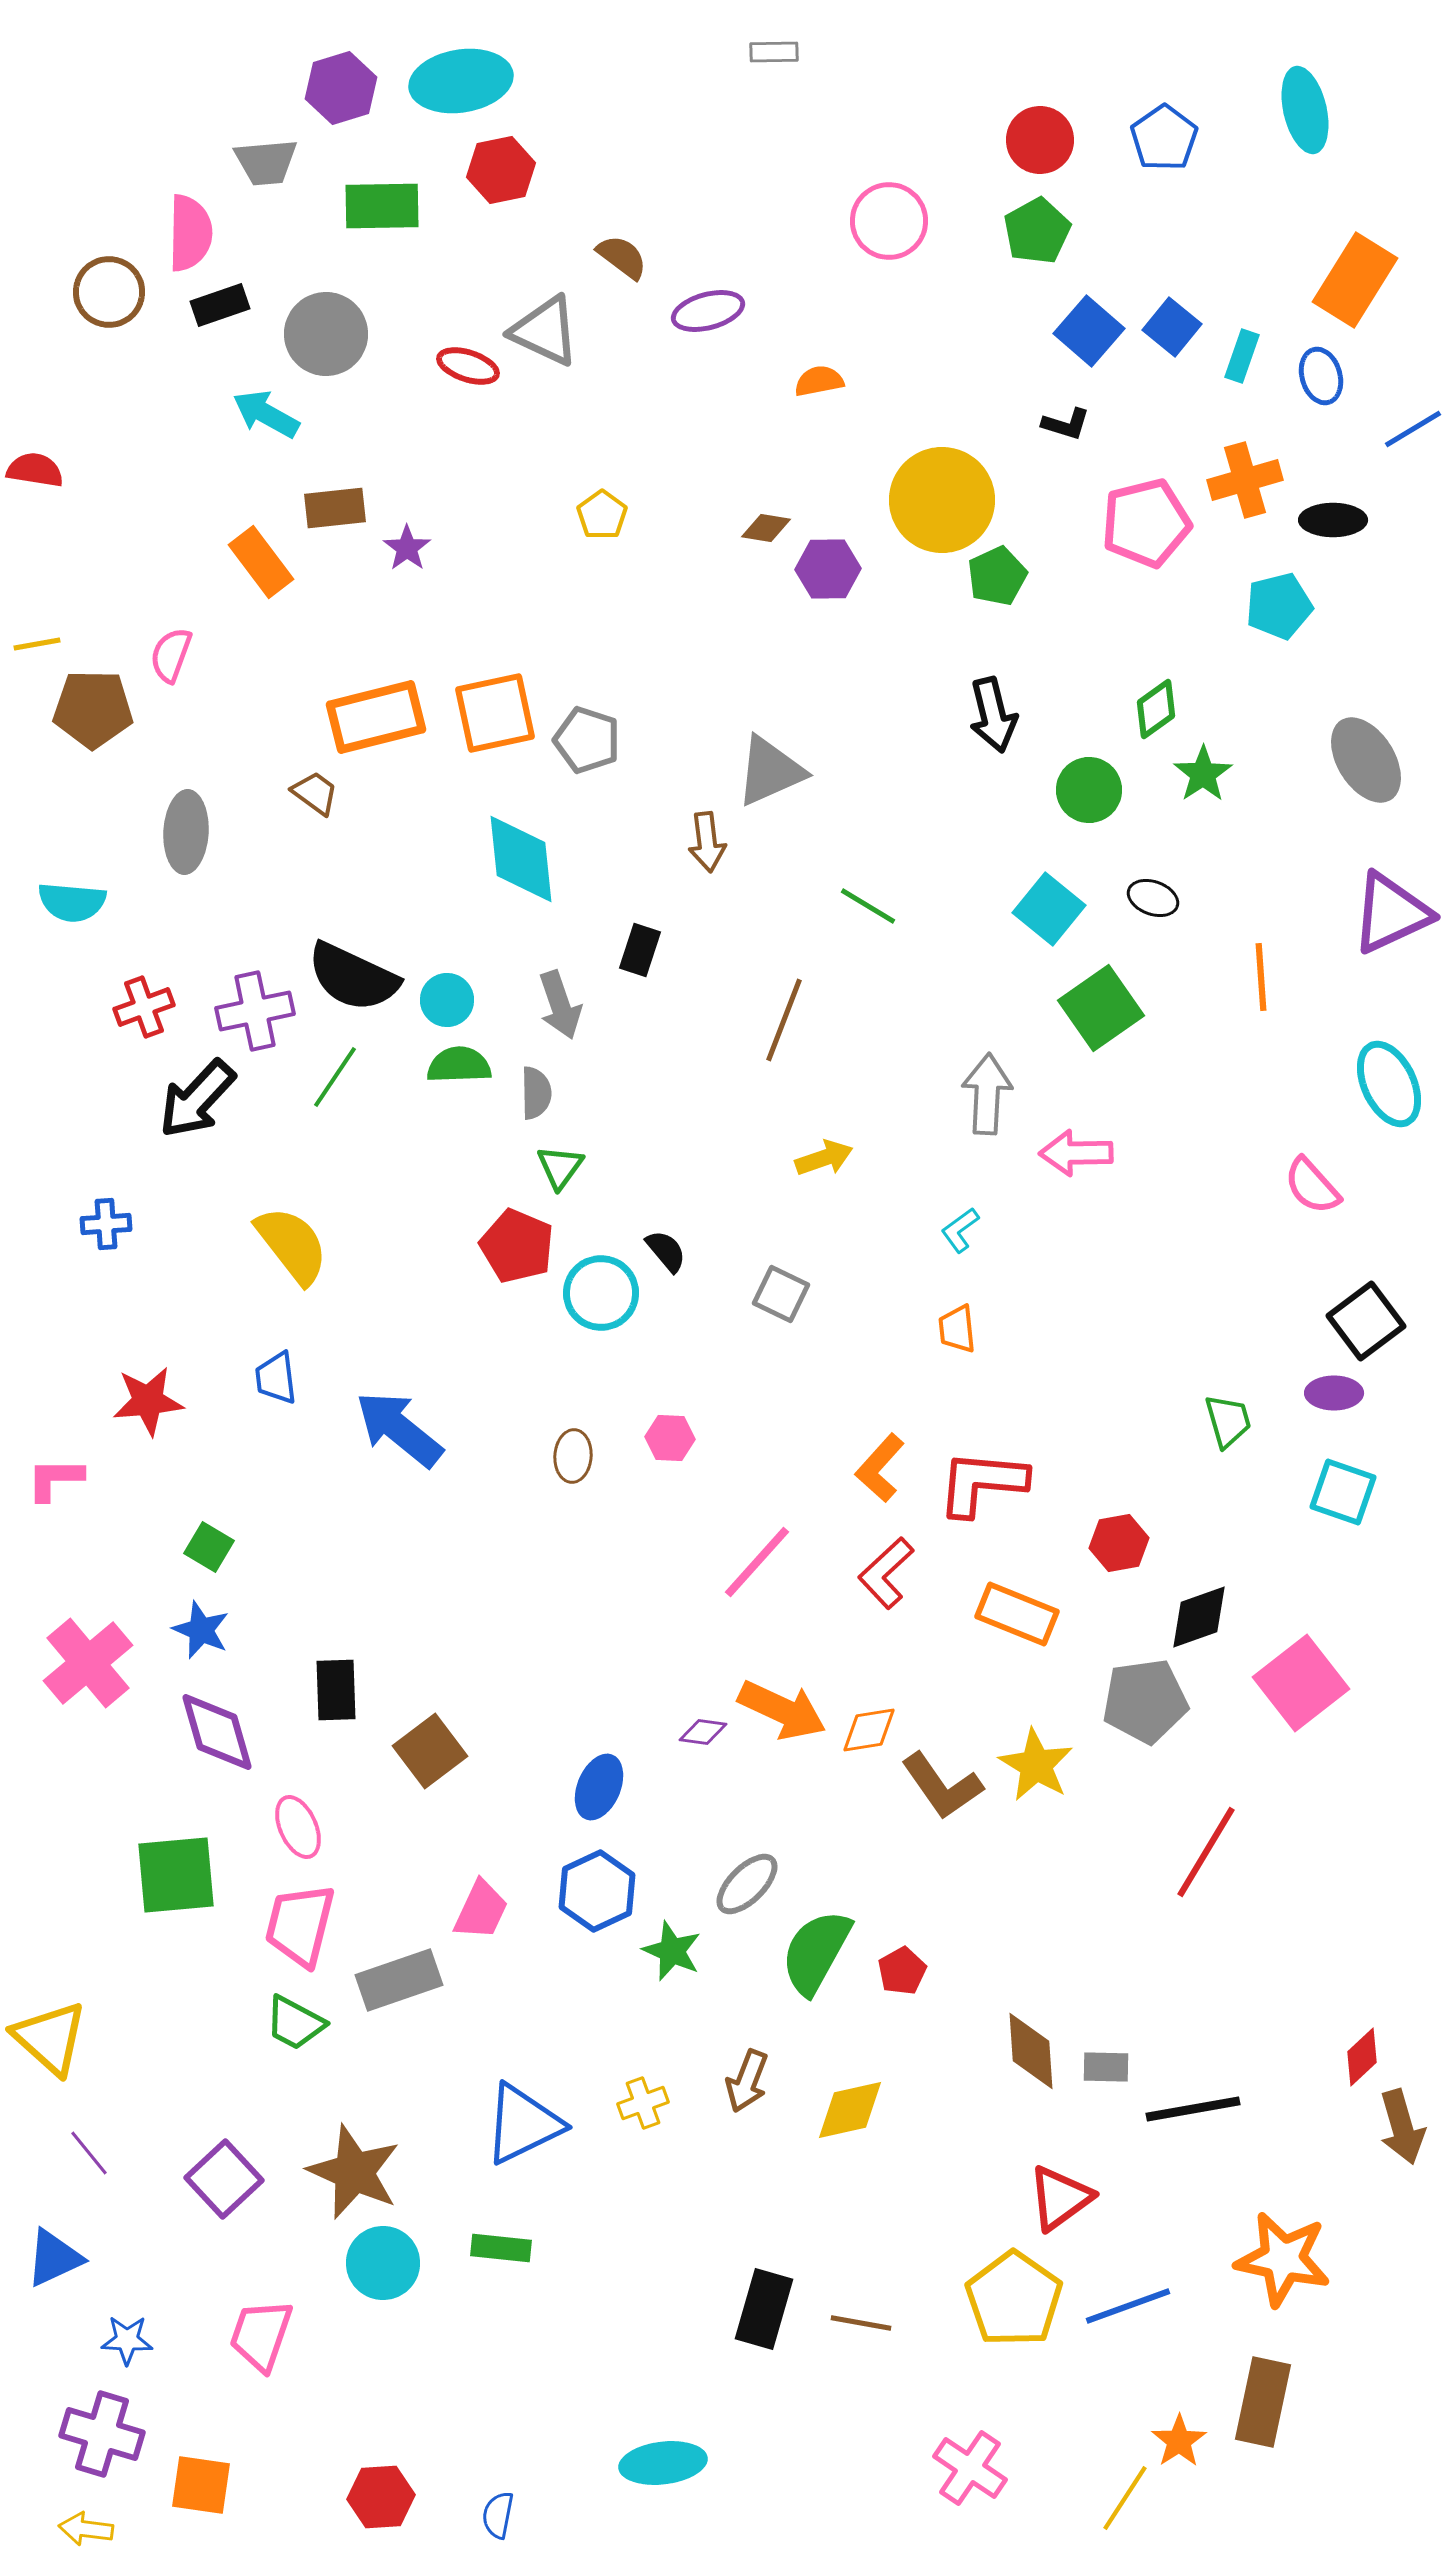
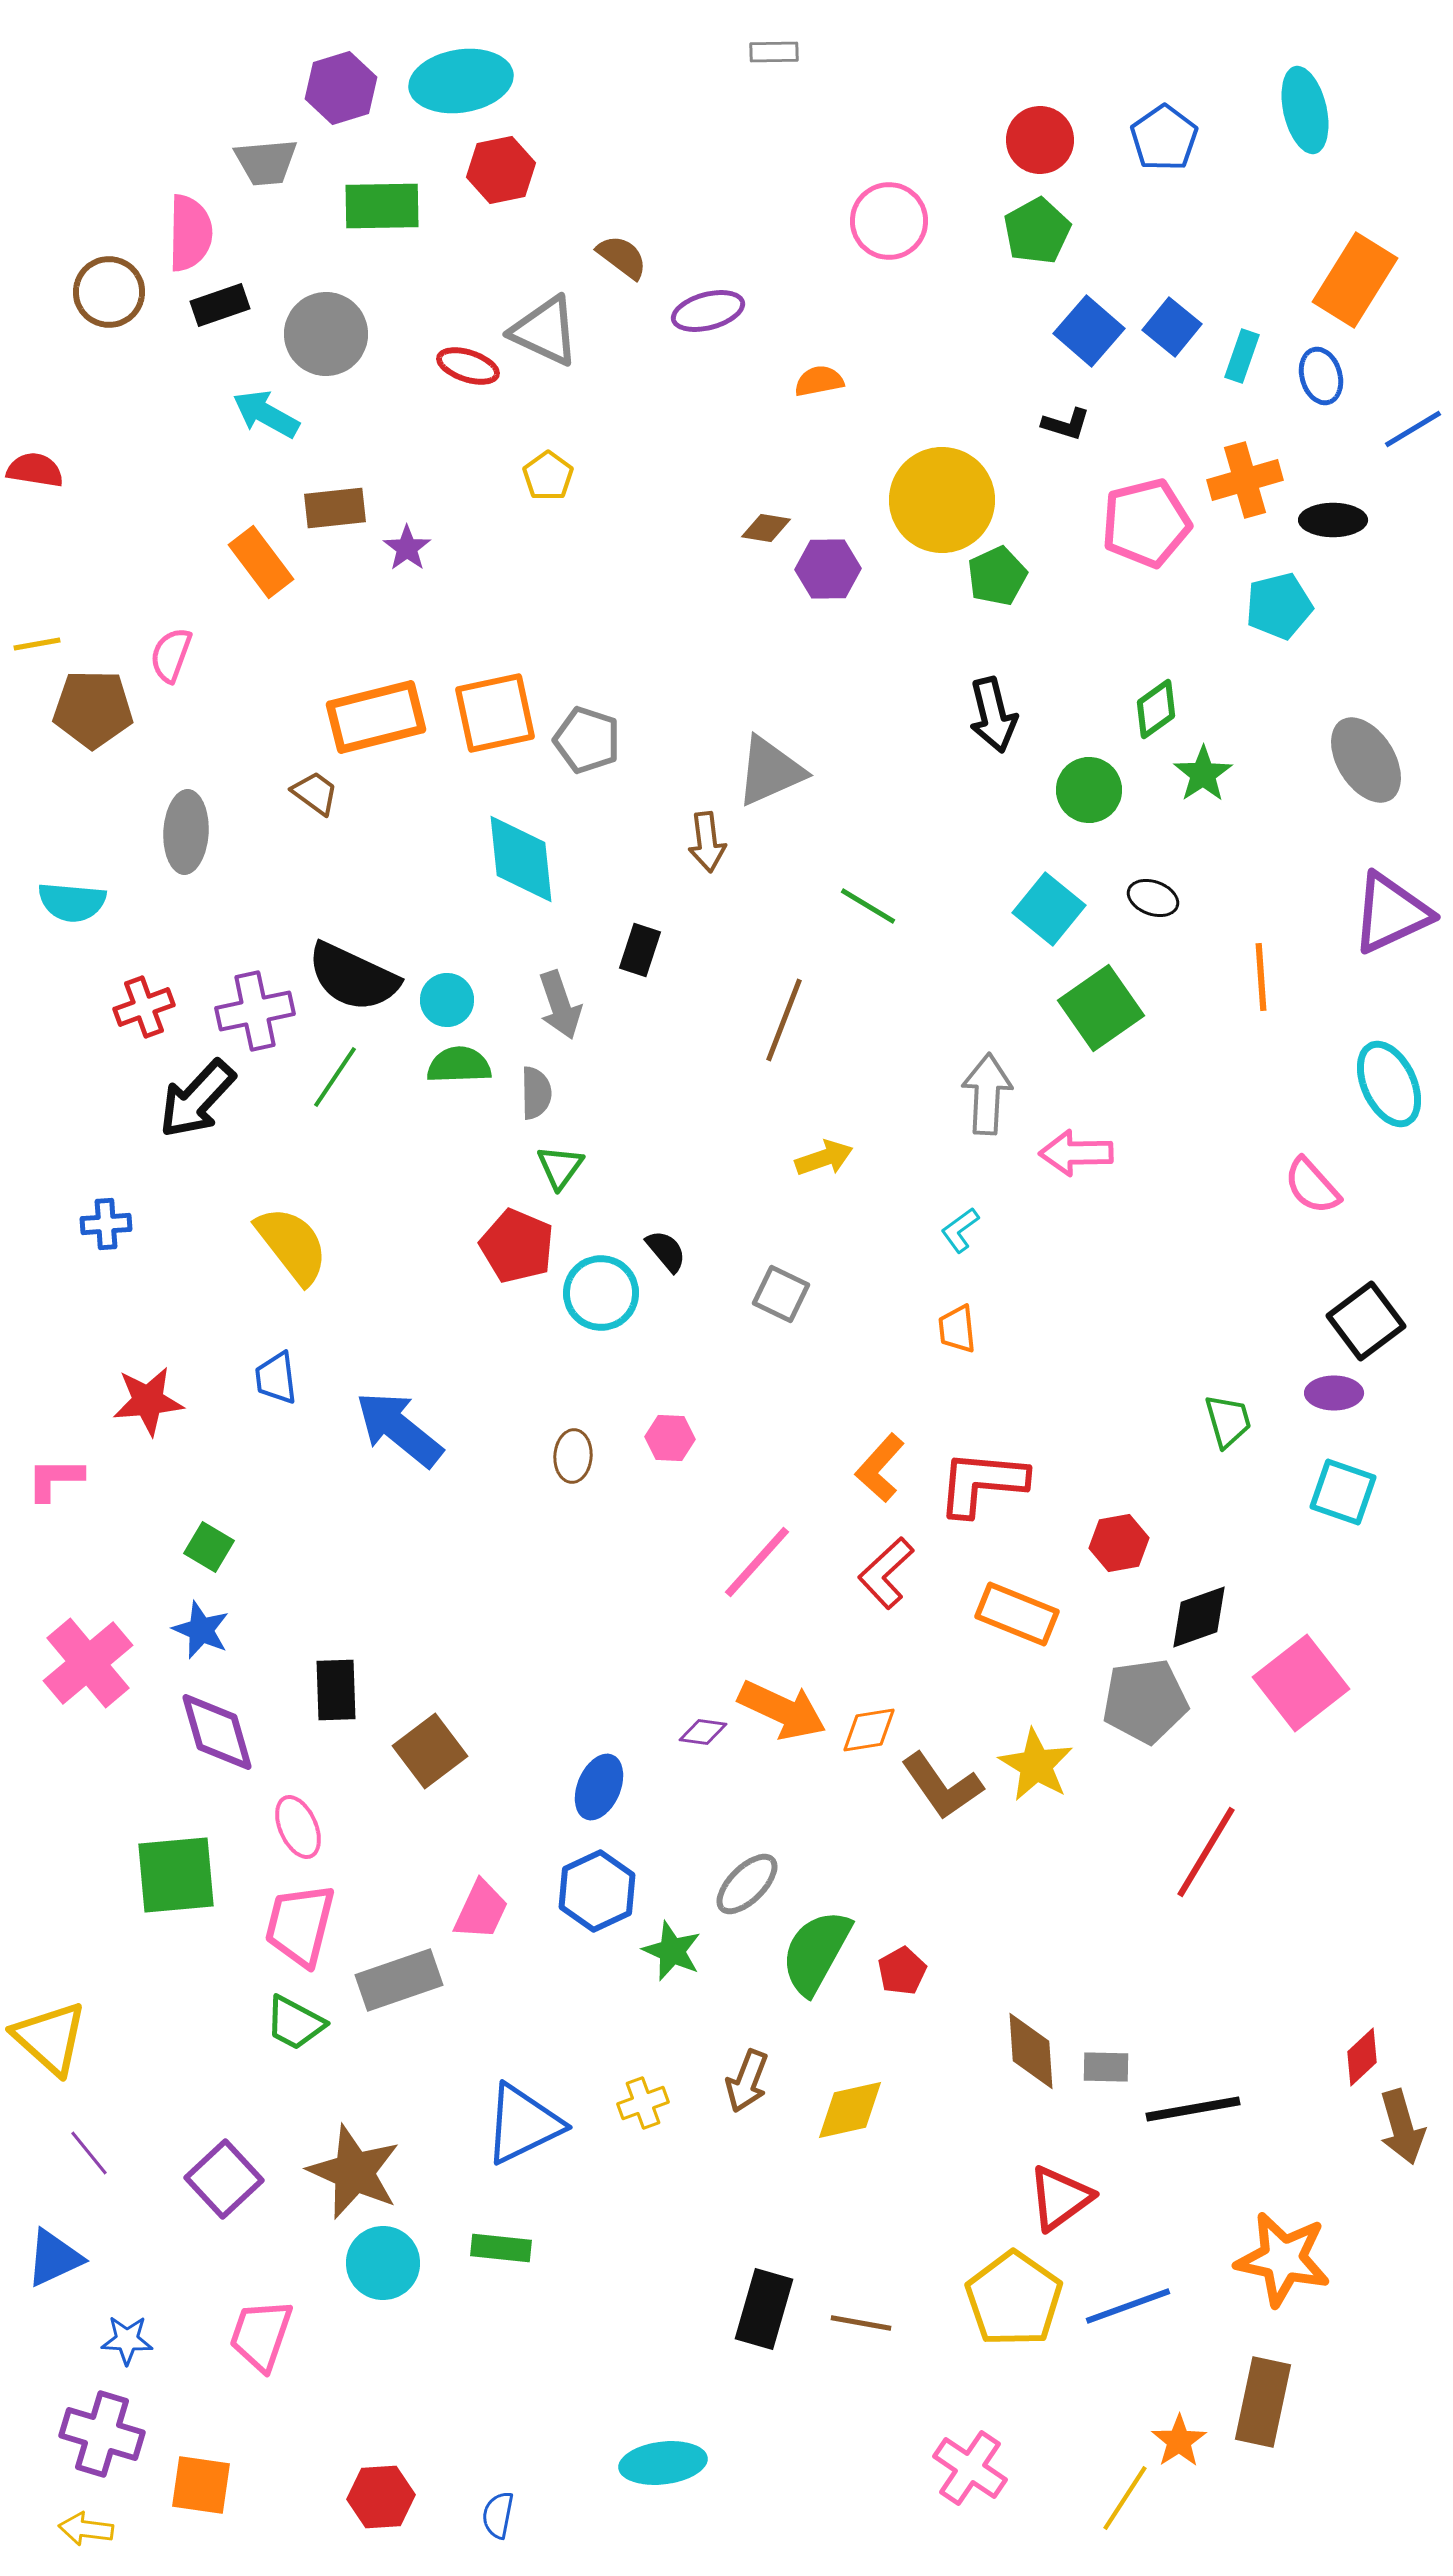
yellow pentagon at (602, 515): moved 54 px left, 39 px up
